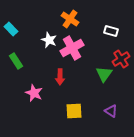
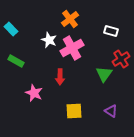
orange cross: rotated 18 degrees clockwise
green rectangle: rotated 28 degrees counterclockwise
